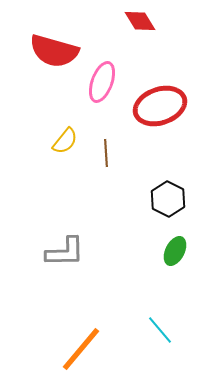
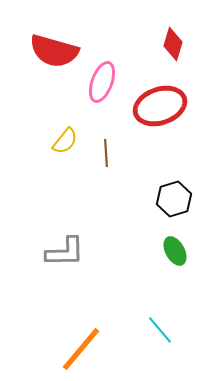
red diamond: moved 33 px right, 23 px down; rotated 48 degrees clockwise
black hexagon: moved 6 px right; rotated 16 degrees clockwise
green ellipse: rotated 56 degrees counterclockwise
